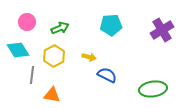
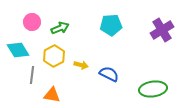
pink circle: moved 5 px right
yellow arrow: moved 8 px left, 8 px down
blue semicircle: moved 2 px right, 1 px up
